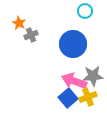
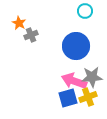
blue circle: moved 3 px right, 2 px down
gray star: moved 1 px left, 1 px down
blue square: rotated 24 degrees clockwise
